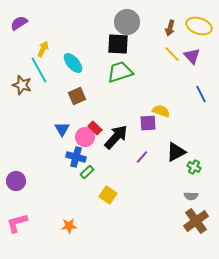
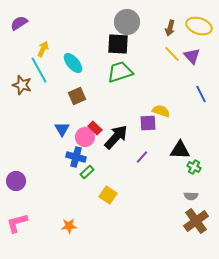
black triangle: moved 4 px right, 2 px up; rotated 30 degrees clockwise
